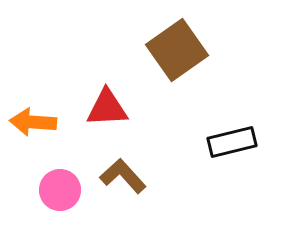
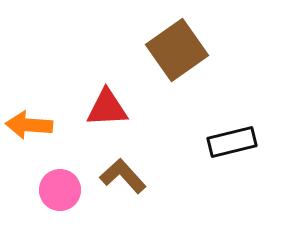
orange arrow: moved 4 px left, 3 px down
